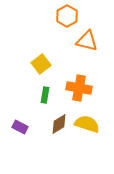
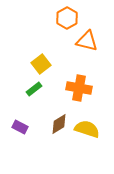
orange hexagon: moved 2 px down
green rectangle: moved 11 px left, 6 px up; rotated 42 degrees clockwise
yellow semicircle: moved 5 px down
